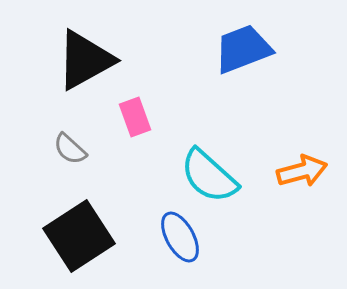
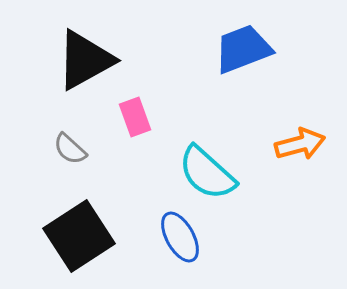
orange arrow: moved 2 px left, 27 px up
cyan semicircle: moved 2 px left, 3 px up
